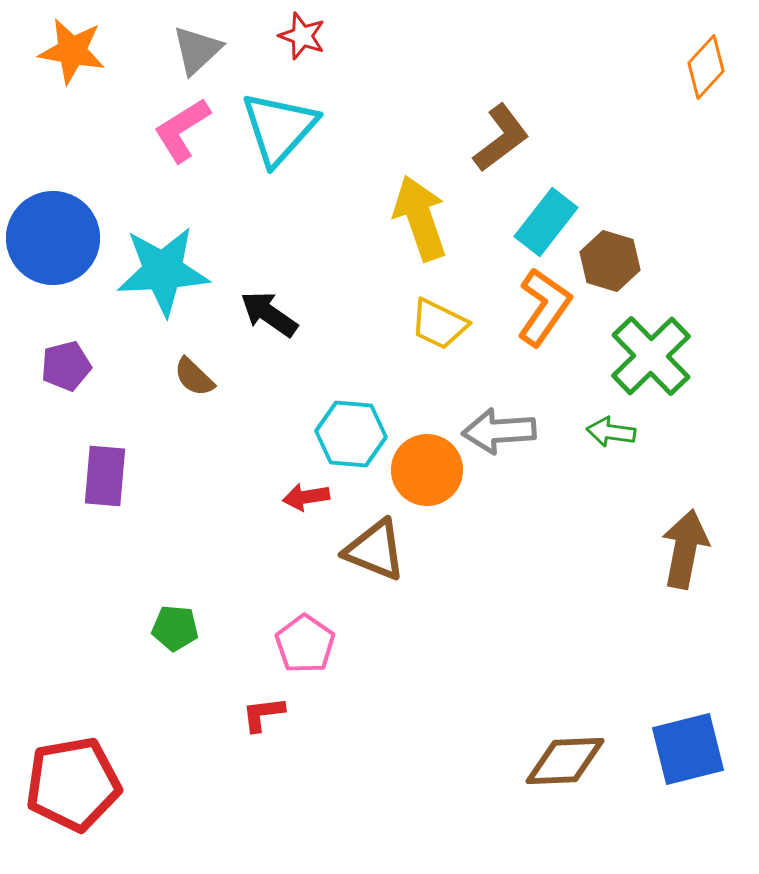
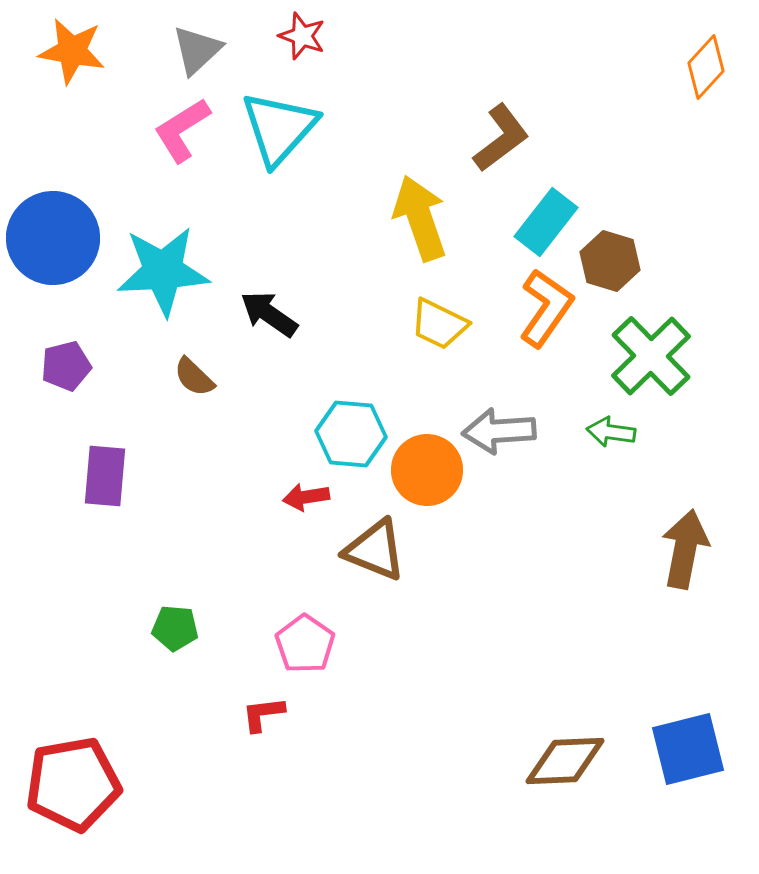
orange L-shape: moved 2 px right, 1 px down
